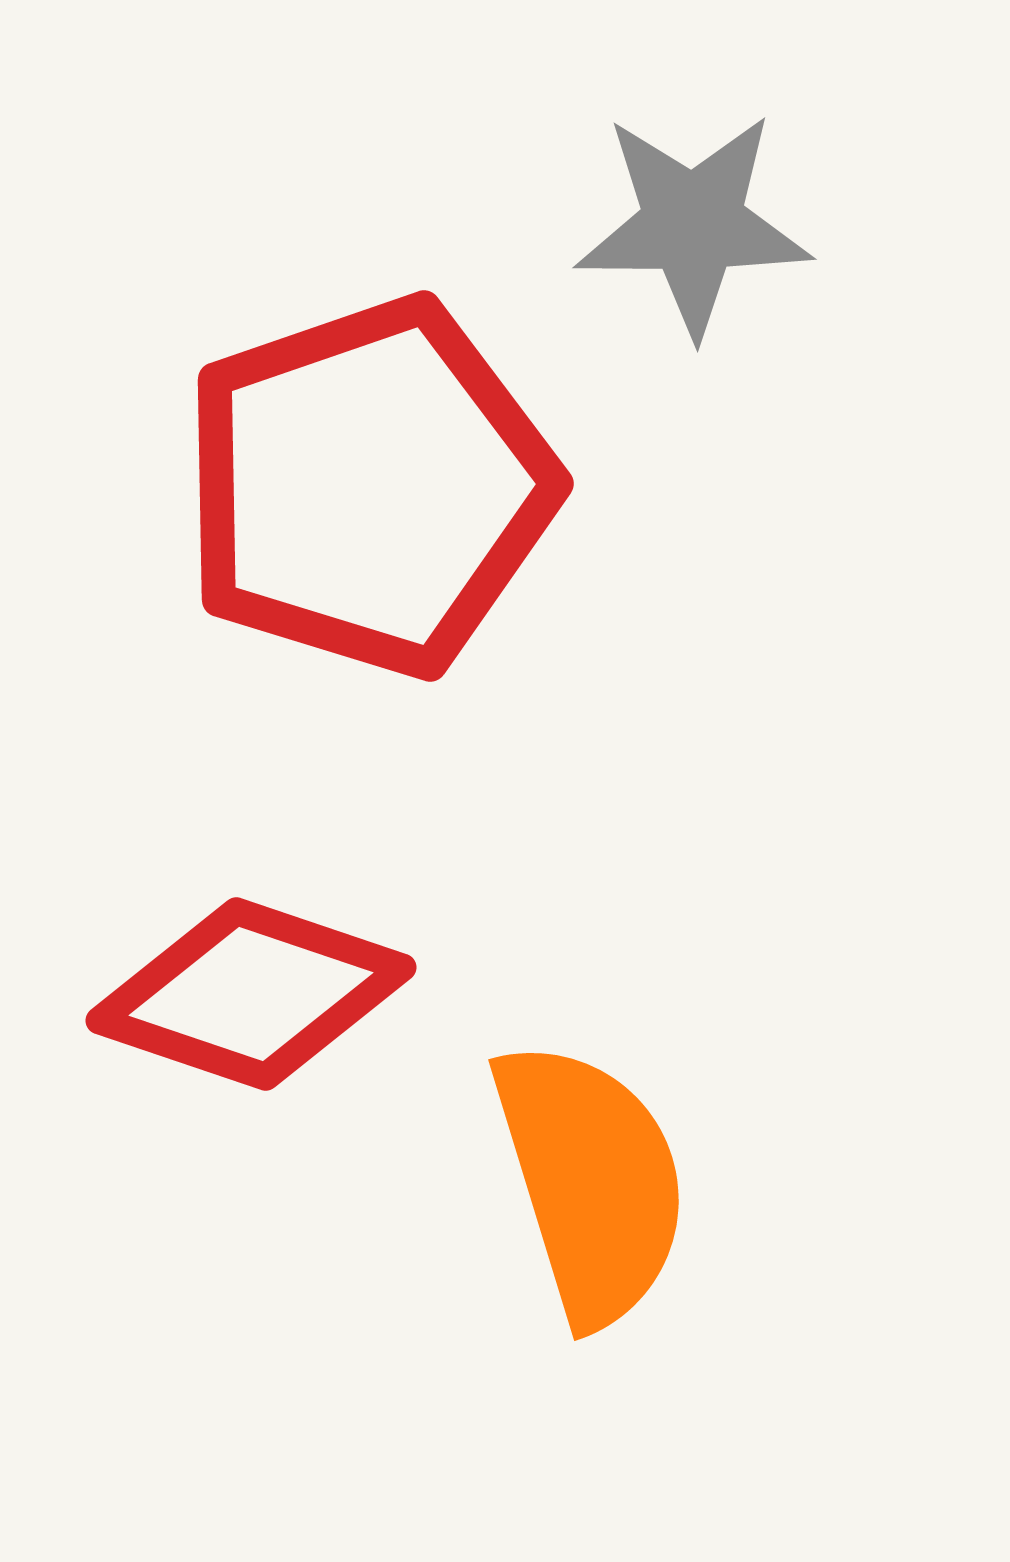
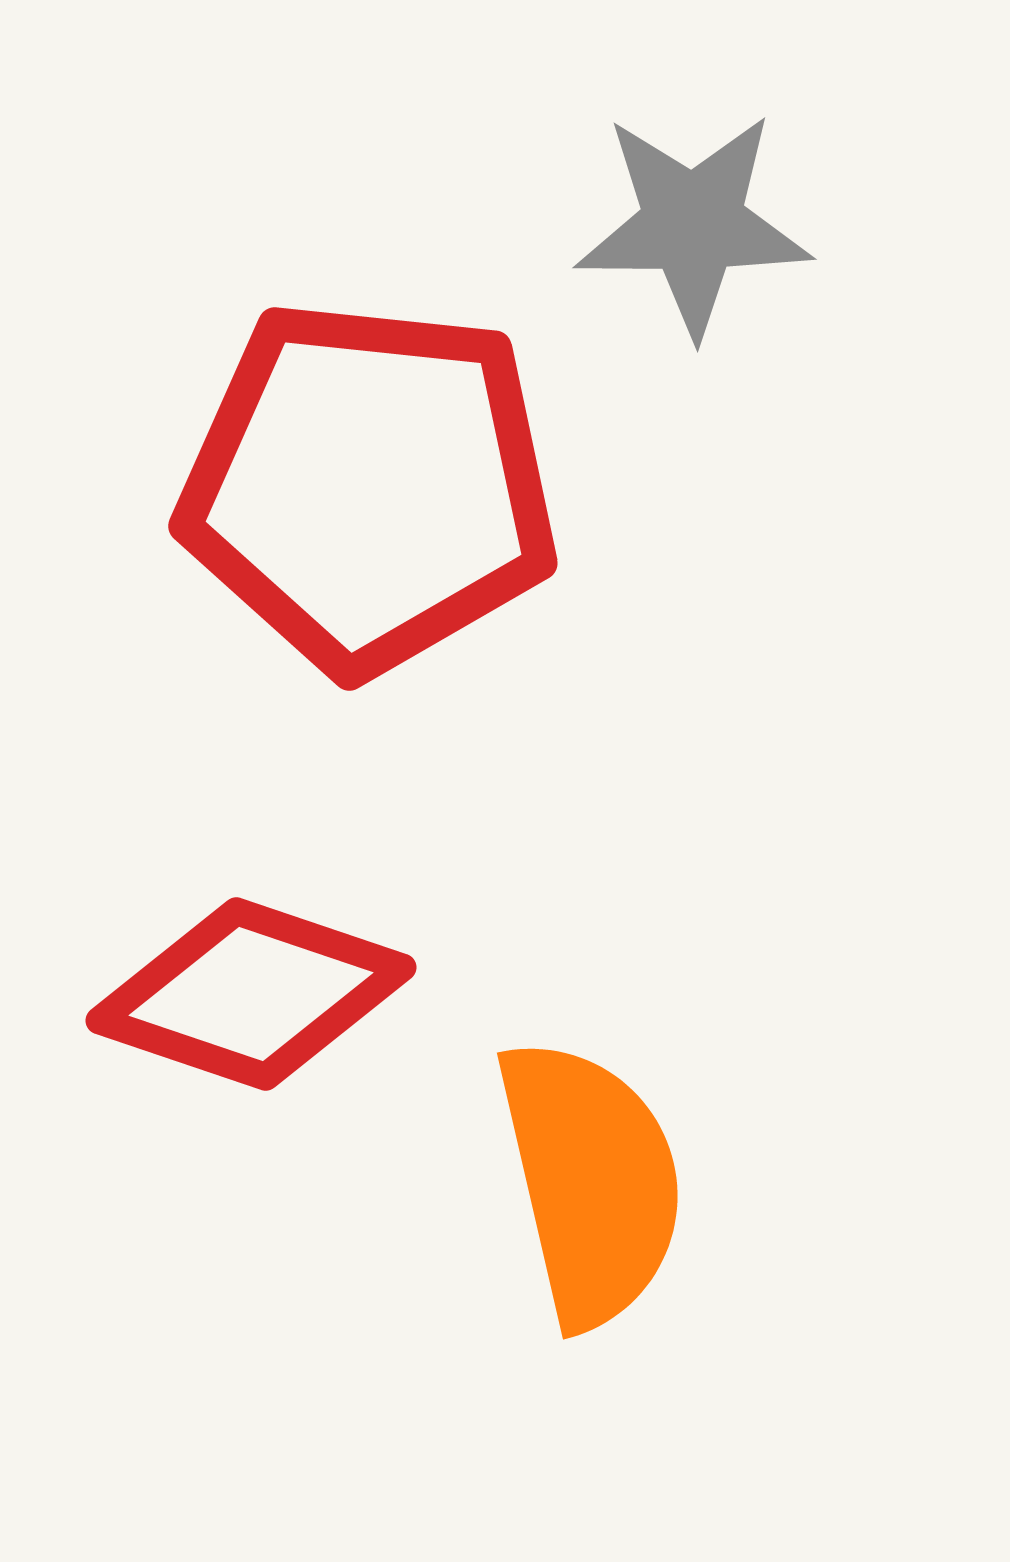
red pentagon: rotated 25 degrees clockwise
orange semicircle: rotated 4 degrees clockwise
